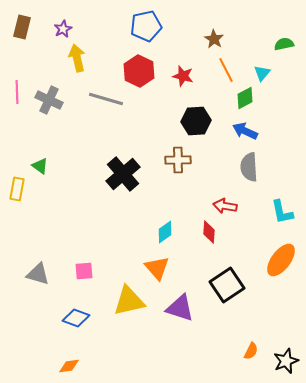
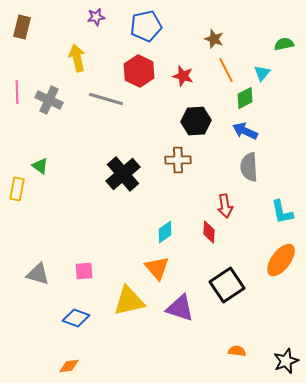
purple star: moved 33 px right, 12 px up; rotated 18 degrees clockwise
brown star: rotated 12 degrees counterclockwise
red arrow: rotated 110 degrees counterclockwise
orange semicircle: moved 14 px left; rotated 108 degrees counterclockwise
